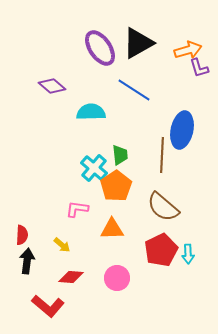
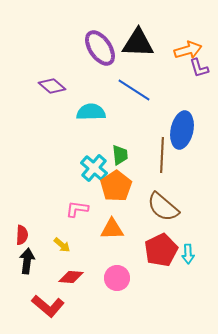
black triangle: rotated 32 degrees clockwise
